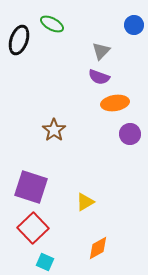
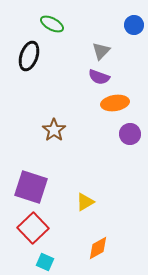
black ellipse: moved 10 px right, 16 px down
